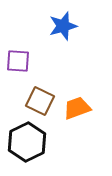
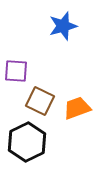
purple square: moved 2 px left, 10 px down
